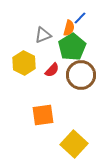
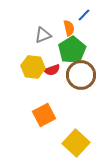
blue line: moved 4 px right, 3 px up
orange semicircle: rotated 28 degrees counterclockwise
green pentagon: moved 3 px down
yellow hexagon: moved 9 px right, 4 px down; rotated 20 degrees counterclockwise
red semicircle: rotated 28 degrees clockwise
orange square: moved 1 px right; rotated 20 degrees counterclockwise
yellow square: moved 2 px right, 1 px up
